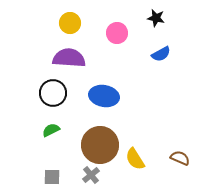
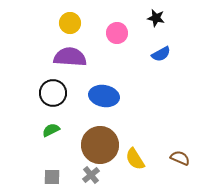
purple semicircle: moved 1 px right, 1 px up
